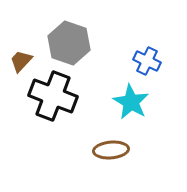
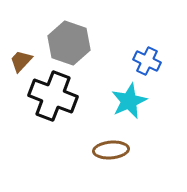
cyan star: moved 2 px left, 1 px up; rotated 18 degrees clockwise
